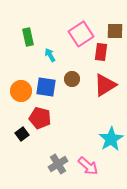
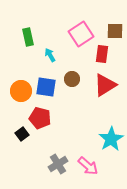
red rectangle: moved 1 px right, 2 px down
